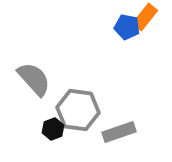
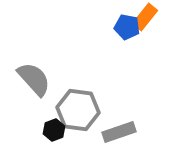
black hexagon: moved 1 px right, 1 px down
